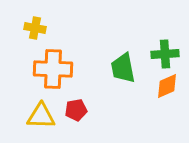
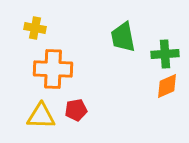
green trapezoid: moved 31 px up
